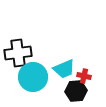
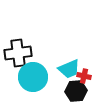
cyan trapezoid: moved 5 px right
